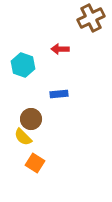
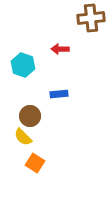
brown cross: rotated 20 degrees clockwise
brown circle: moved 1 px left, 3 px up
